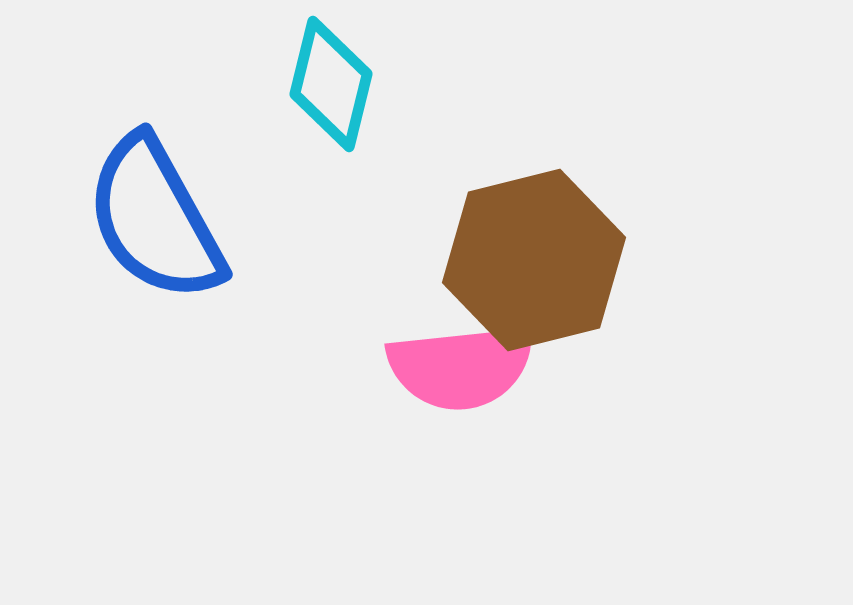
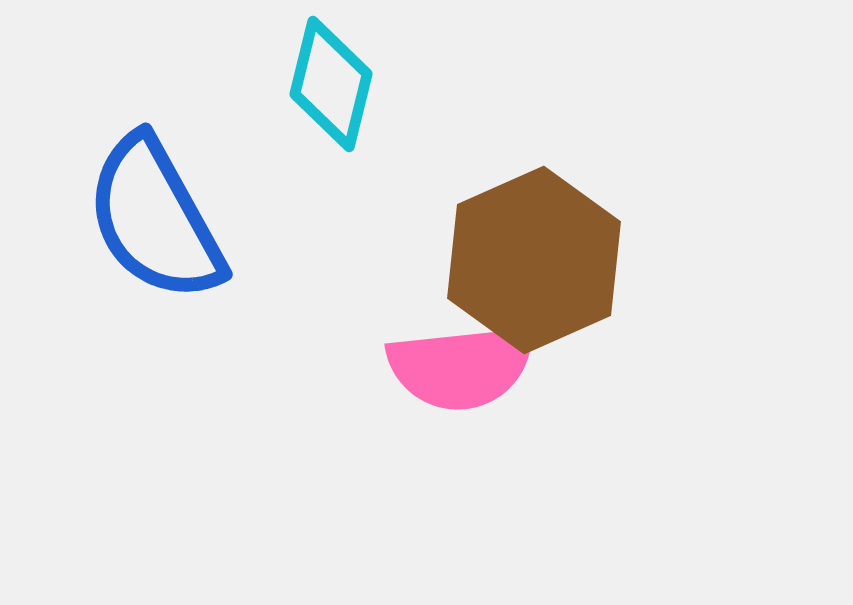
brown hexagon: rotated 10 degrees counterclockwise
